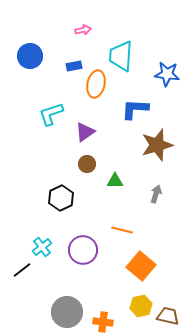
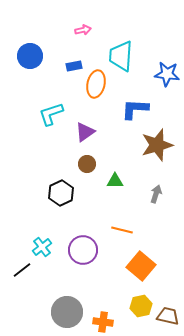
black hexagon: moved 5 px up
